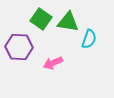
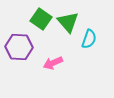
green triangle: rotated 40 degrees clockwise
